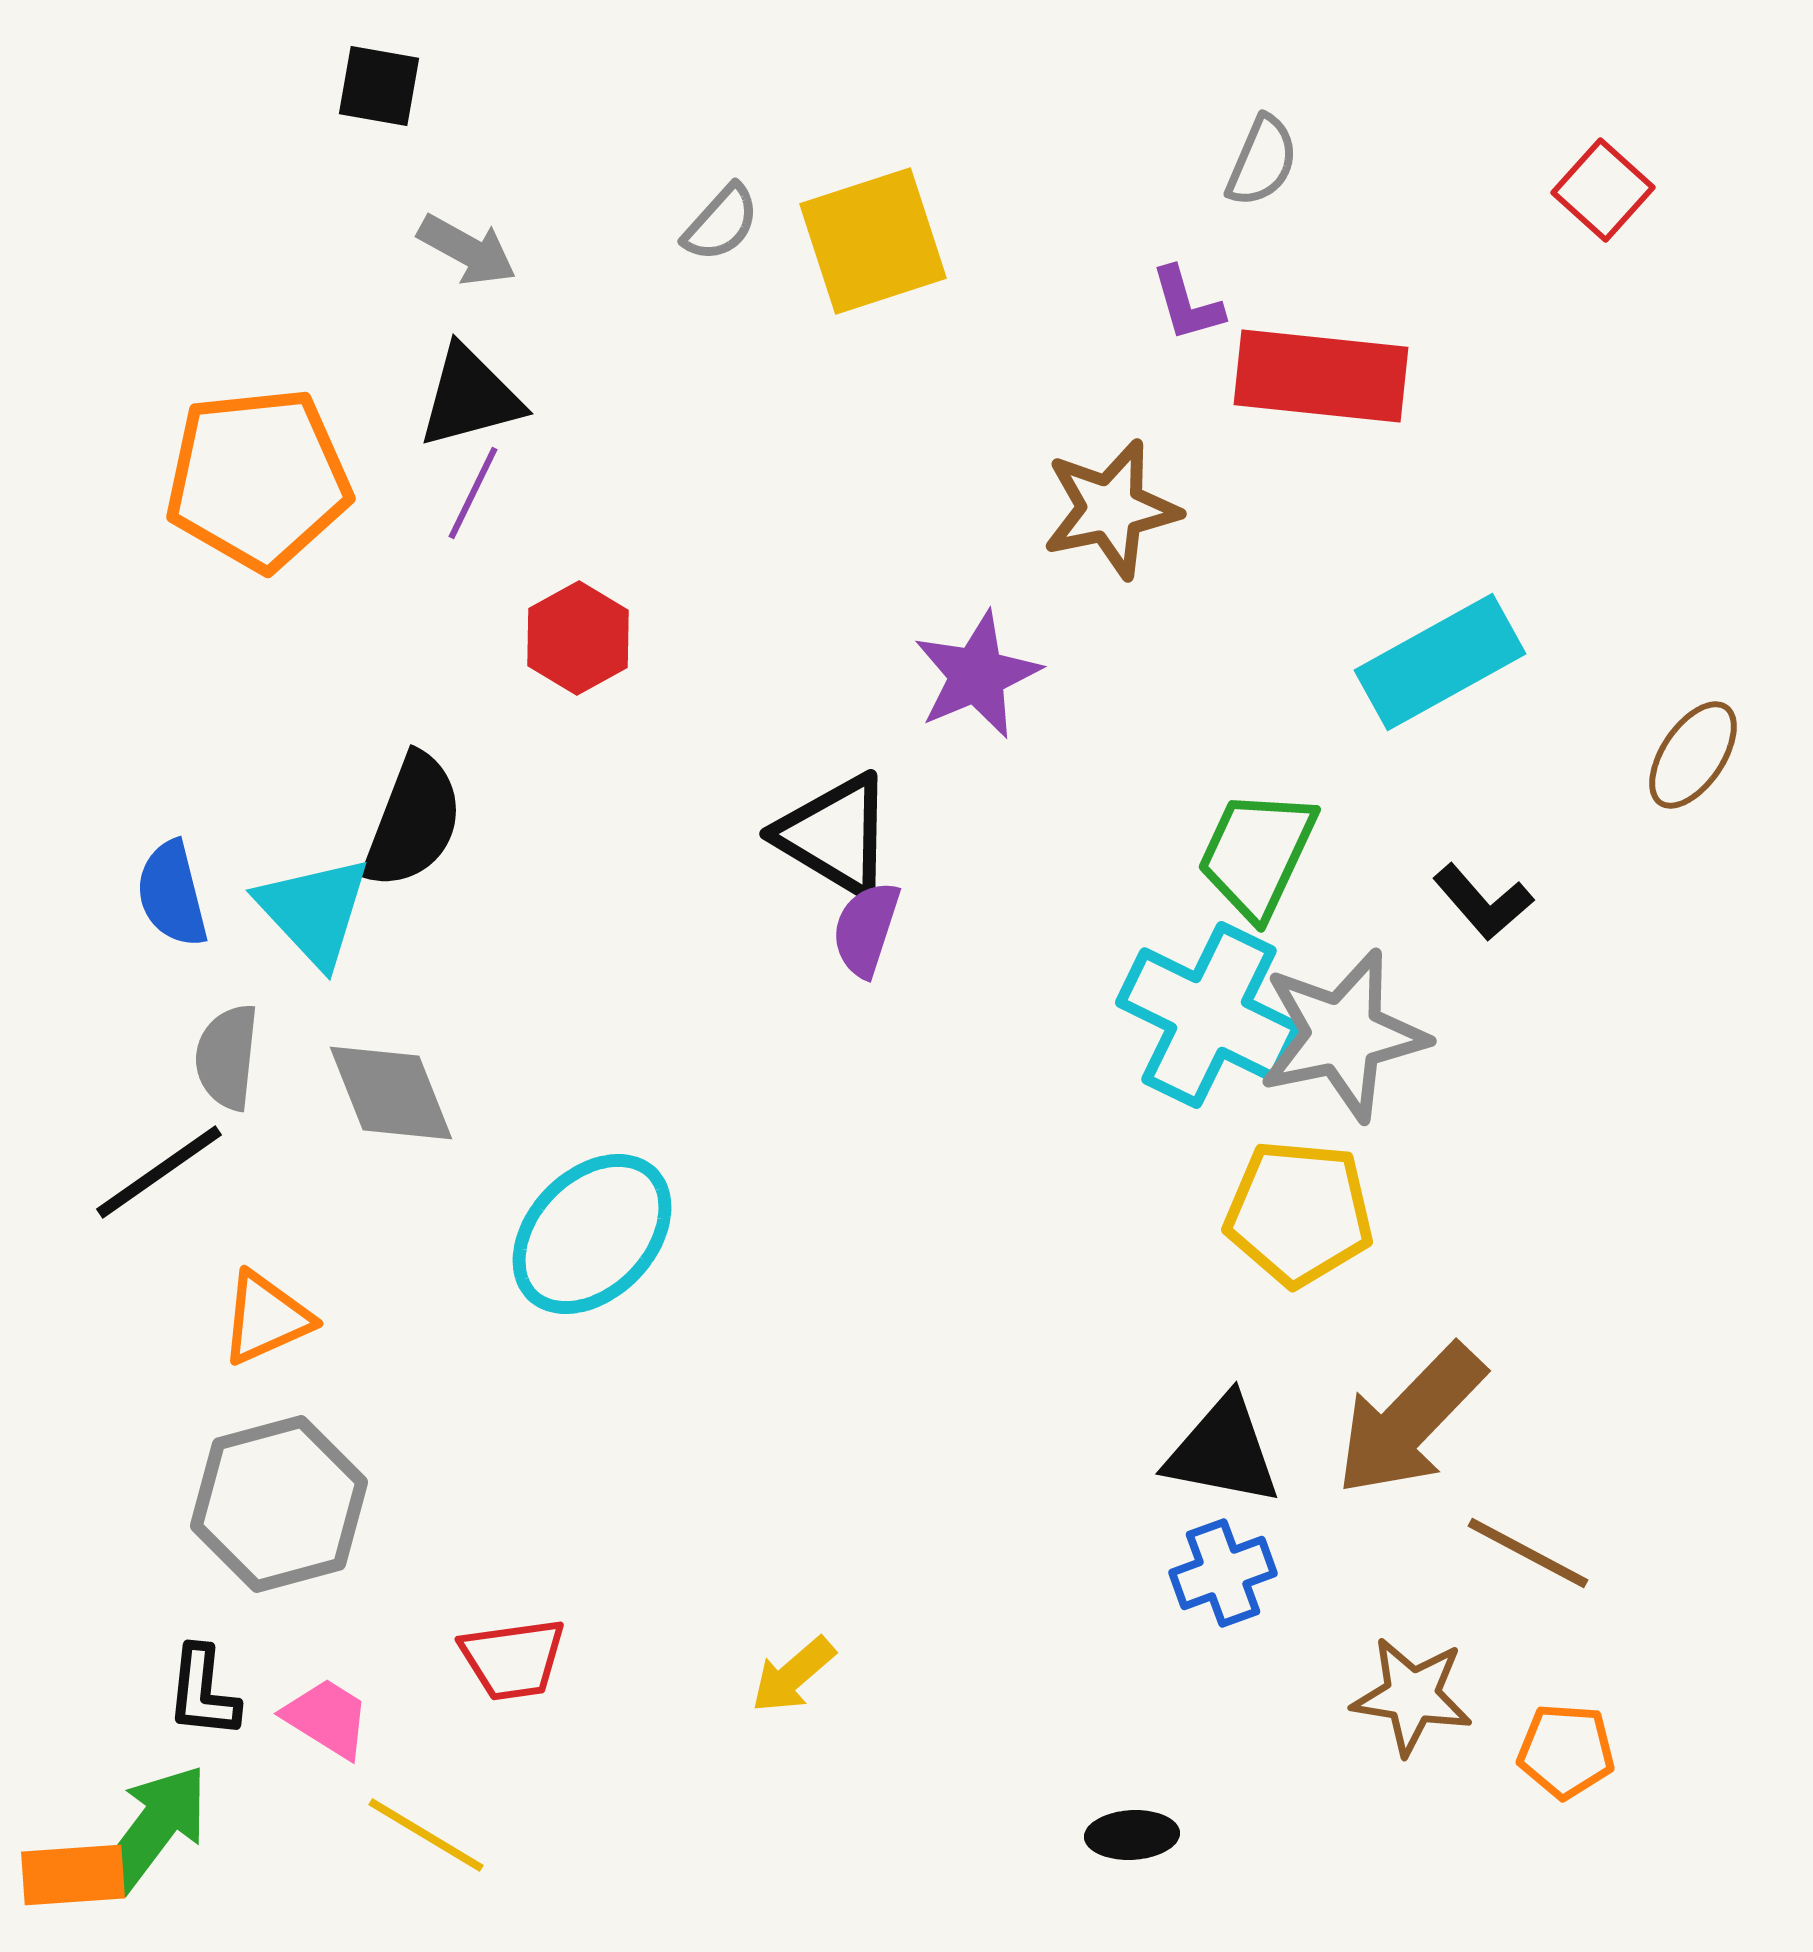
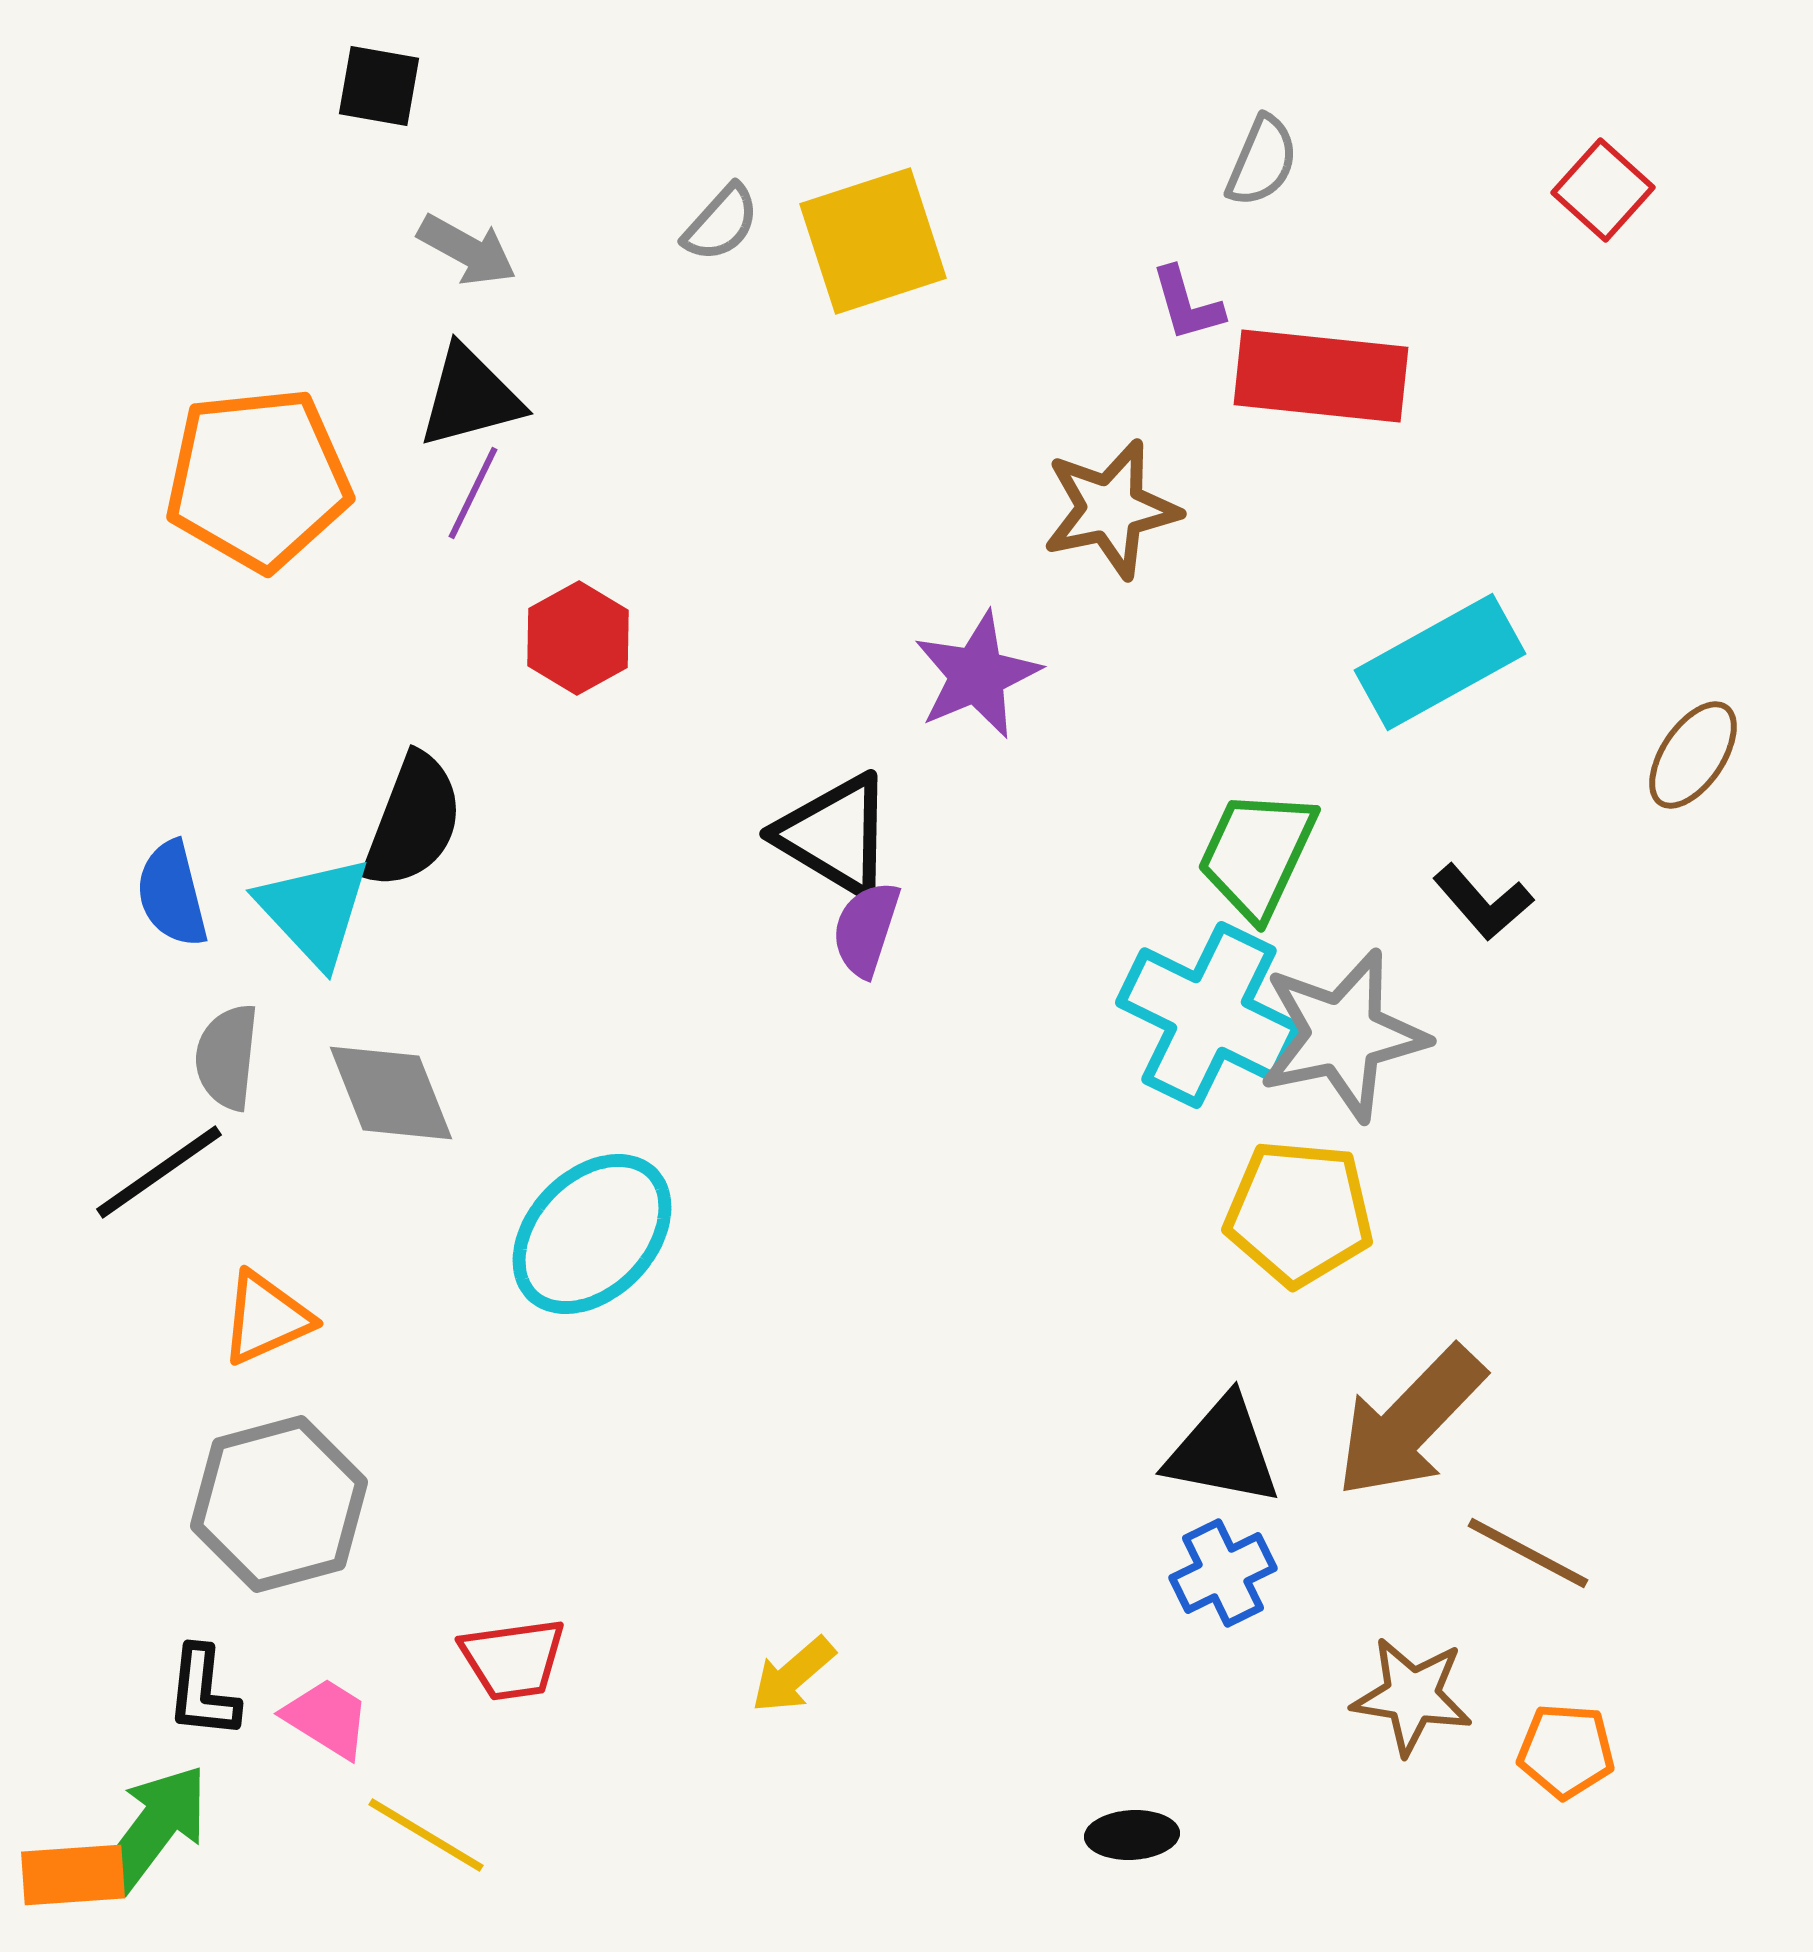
brown arrow at (1410, 1420): moved 2 px down
blue cross at (1223, 1573): rotated 6 degrees counterclockwise
